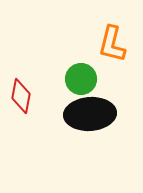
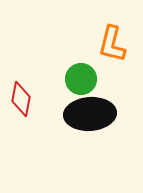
red diamond: moved 3 px down
